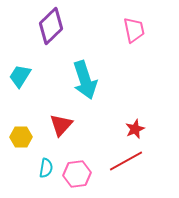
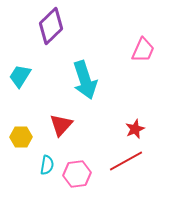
pink trapezoid: moved 9 px right, 20 px down; rotated 36 degrees clockwise
cyan semicircle: moved 1 px right, 3 px up
